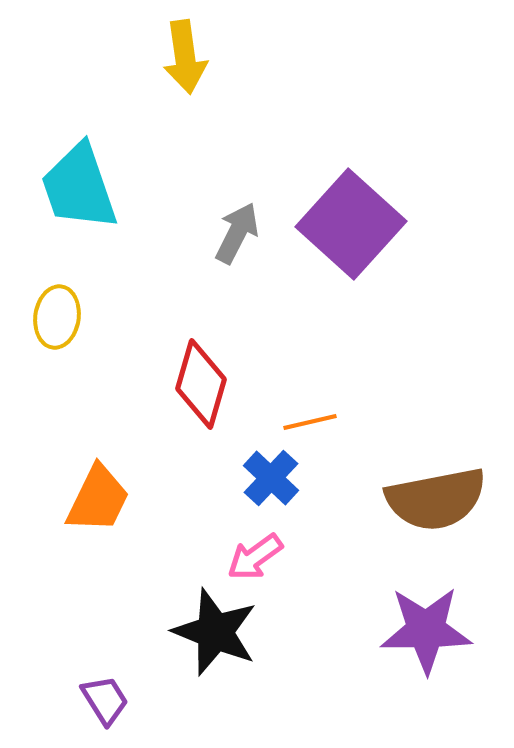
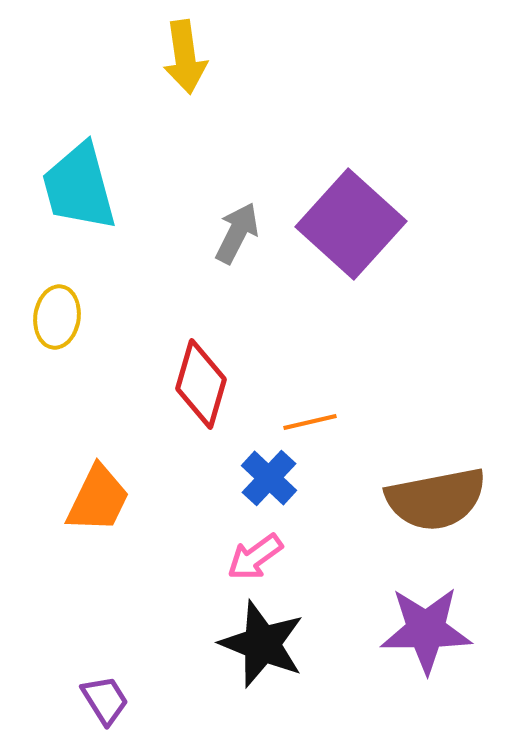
cyan trapezoid: rotated 4 degrees clockwise
blue cross: moved 2 px left
black star: moved 47 px right, 12 px down
